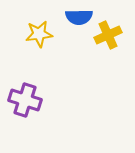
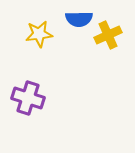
blue semicircle: moved 2 px down
purple cross: moved 3 px right, 2 px up
